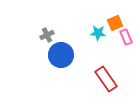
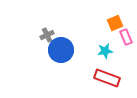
cyan star: moved 7 px right, 18 px down; rotated 14 degrees counterclockwise
blue circle: moved 5 px up
red rectangle: moved 1 px right, 1 px up; rotated 35 degrees counterclockwise
